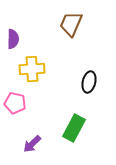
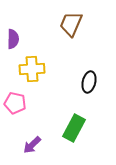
purple arrow: moved 1 px down
